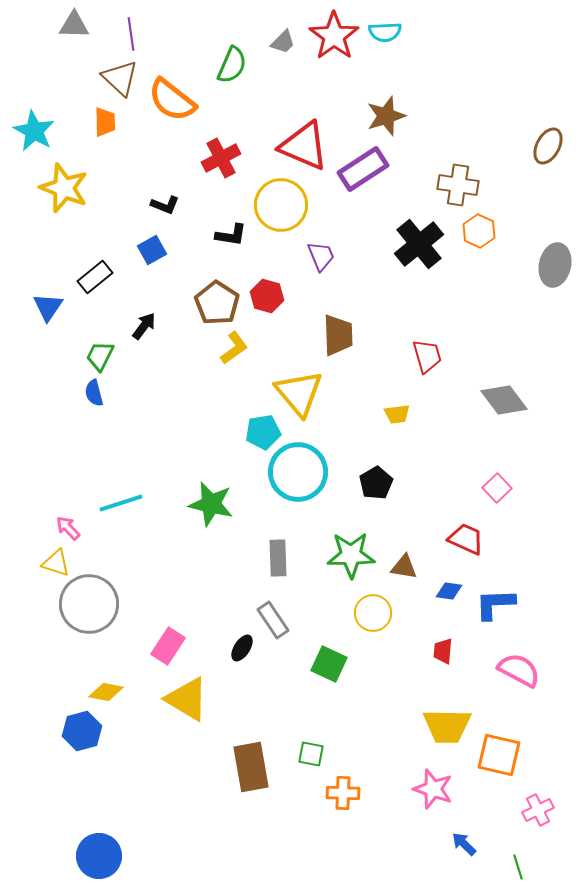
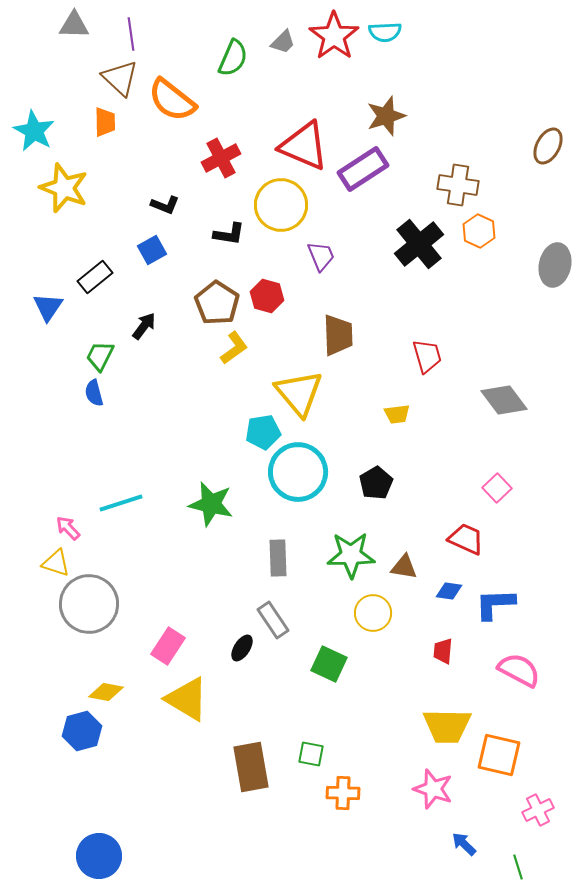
green semicircle at (232, 65): moved 1 px right, 7 px up
black L-shape at (231, 235): moved 2 px left, 1 px up
